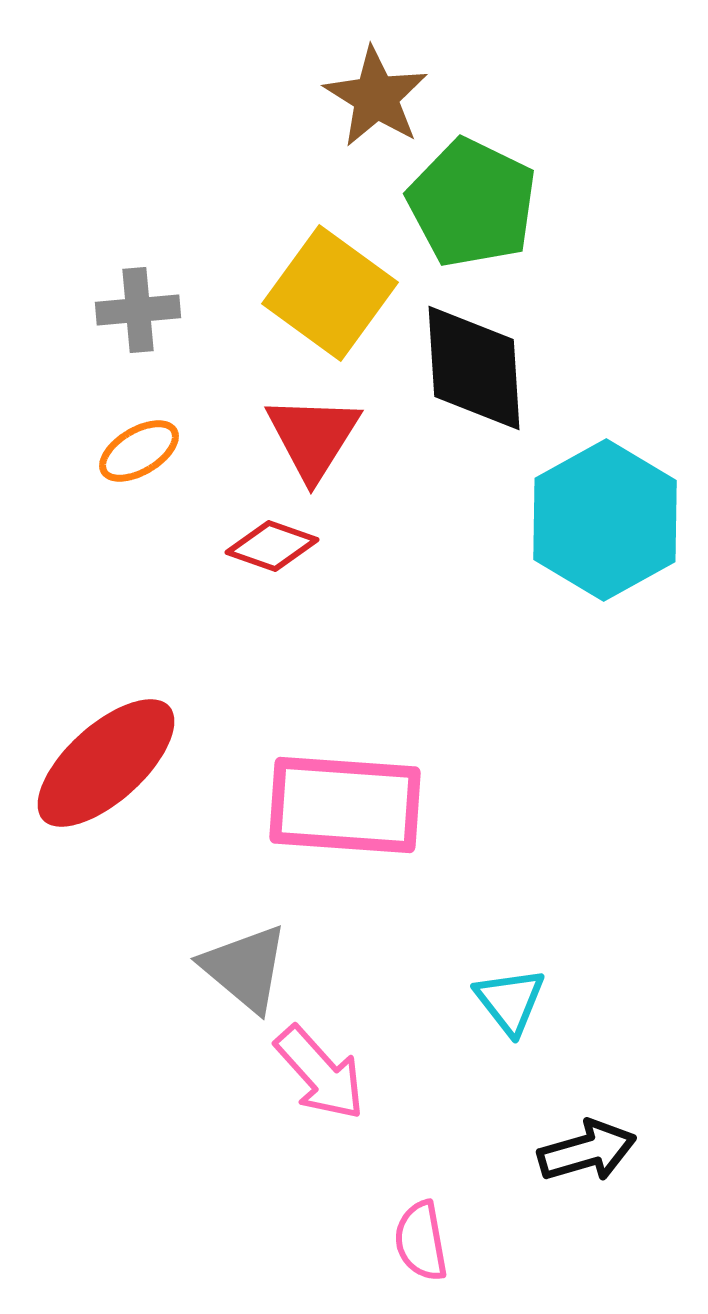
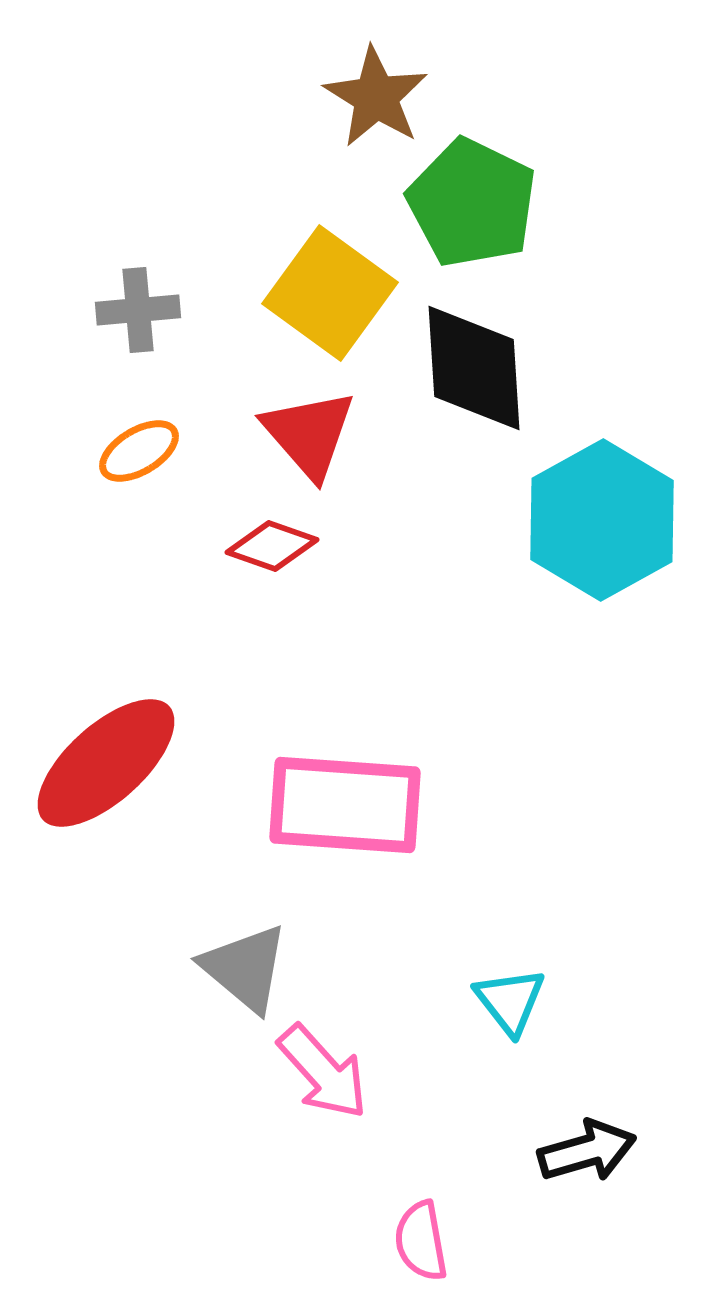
red triangle: moved 4 px left, 3 px up; rotated 13 degrees counterclockwise
cyan hexagon: moved 3 px left
pink arrow: moved 3 px right, 1 px up
